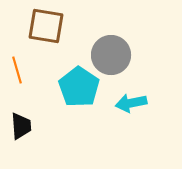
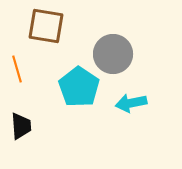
gray circle: moved 2 px right, 1 px up
orange line: moved 1 px up
